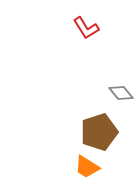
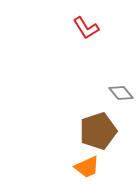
brown pentagon: moved 1 px left, 1 px up
orange trapezoid: rotated 56 degrees counterclockwise
